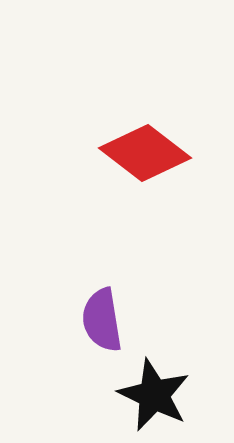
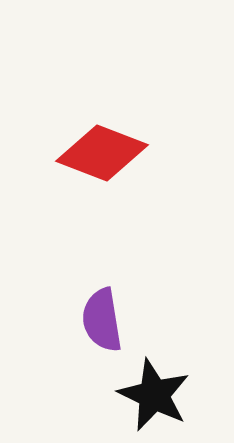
red diamond: moved 43 px left; rotated 16 degrees counterclockwise
